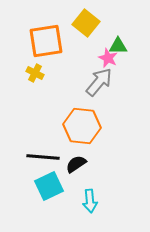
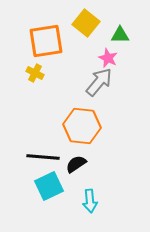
green triangle: moved 2 px right, 11 px up
